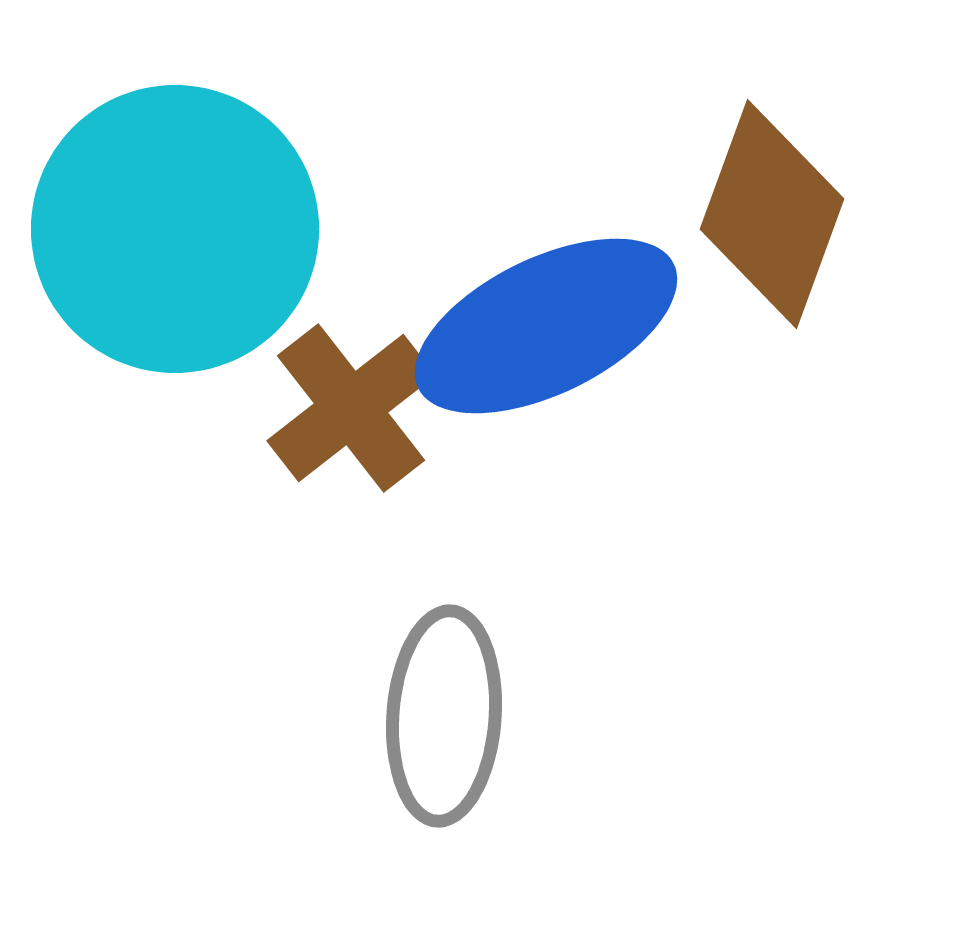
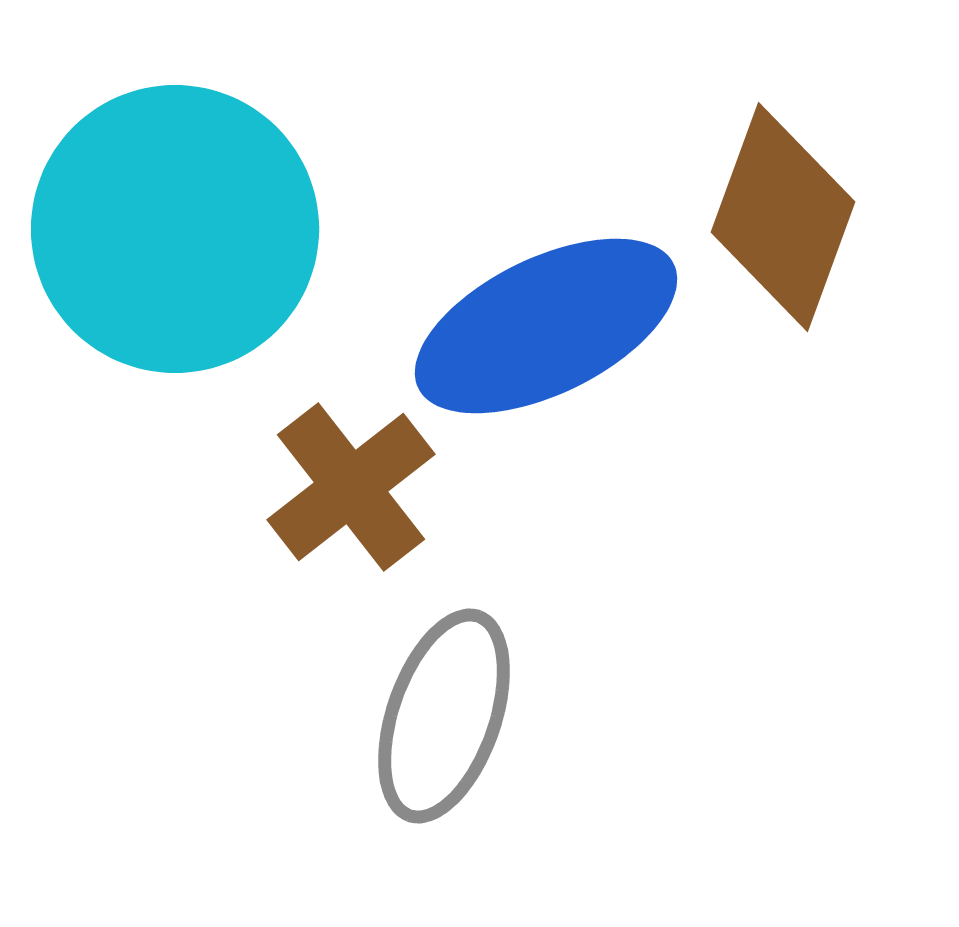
brown diamond: moved 11 px right, 3 px down
brown cross: moved 79 px down
gray ellipse: rotated 15 degrees clockwise
